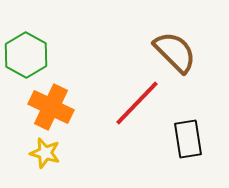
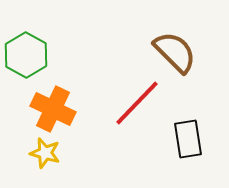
orange cross: moved 2 px right, 2 px down
